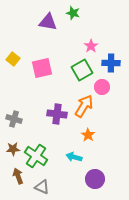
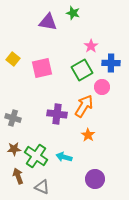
gray cross: moved 1 px left, 1 px up
brown star: moved 1 px right
cyan arrow: moved 10 px left
